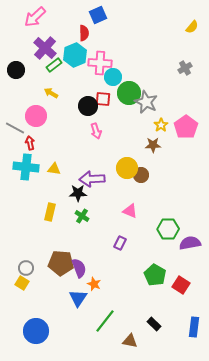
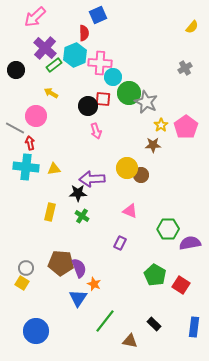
yellow triangle at (54, 169): rotated 16 degrees counterclockwise
